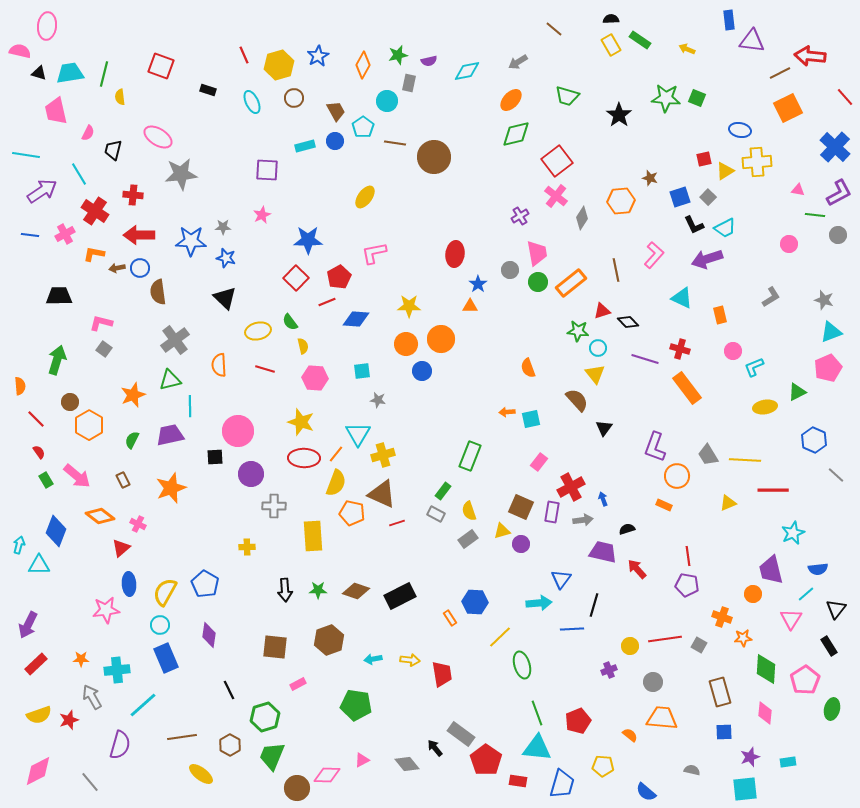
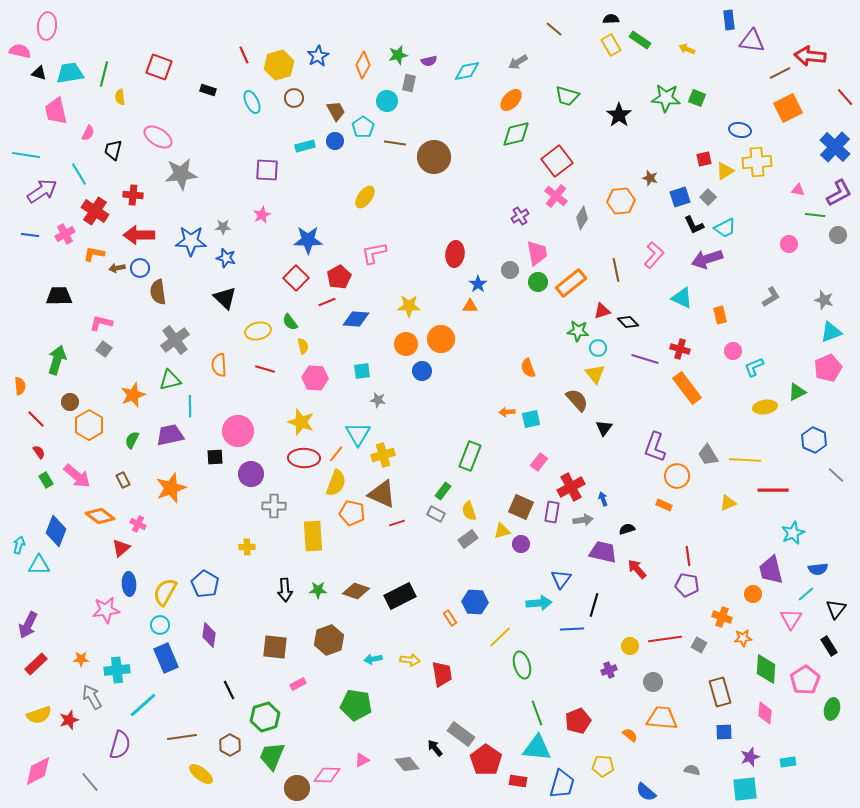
red square at (161, 66): moved 2 px left, 1 px down
